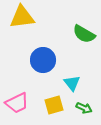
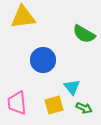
yellow triangle: moved 1 px right
cyan triangle: moved 4 px down
pink trapezoid: rotated 110 degrees clockwise
